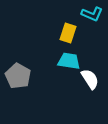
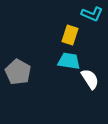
yellow rectangle: moved 2 px right, 2 px down
gray pentagon: moved 4 px up
